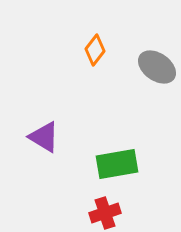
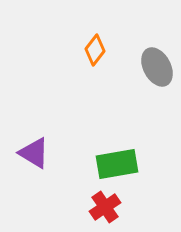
gray ellipse: rotated 27 degrees clockwise
purple triangle: moved 10 px left, 16 px down
red cross: moved 6 px up; rotated 16 degrees counterclockwise
